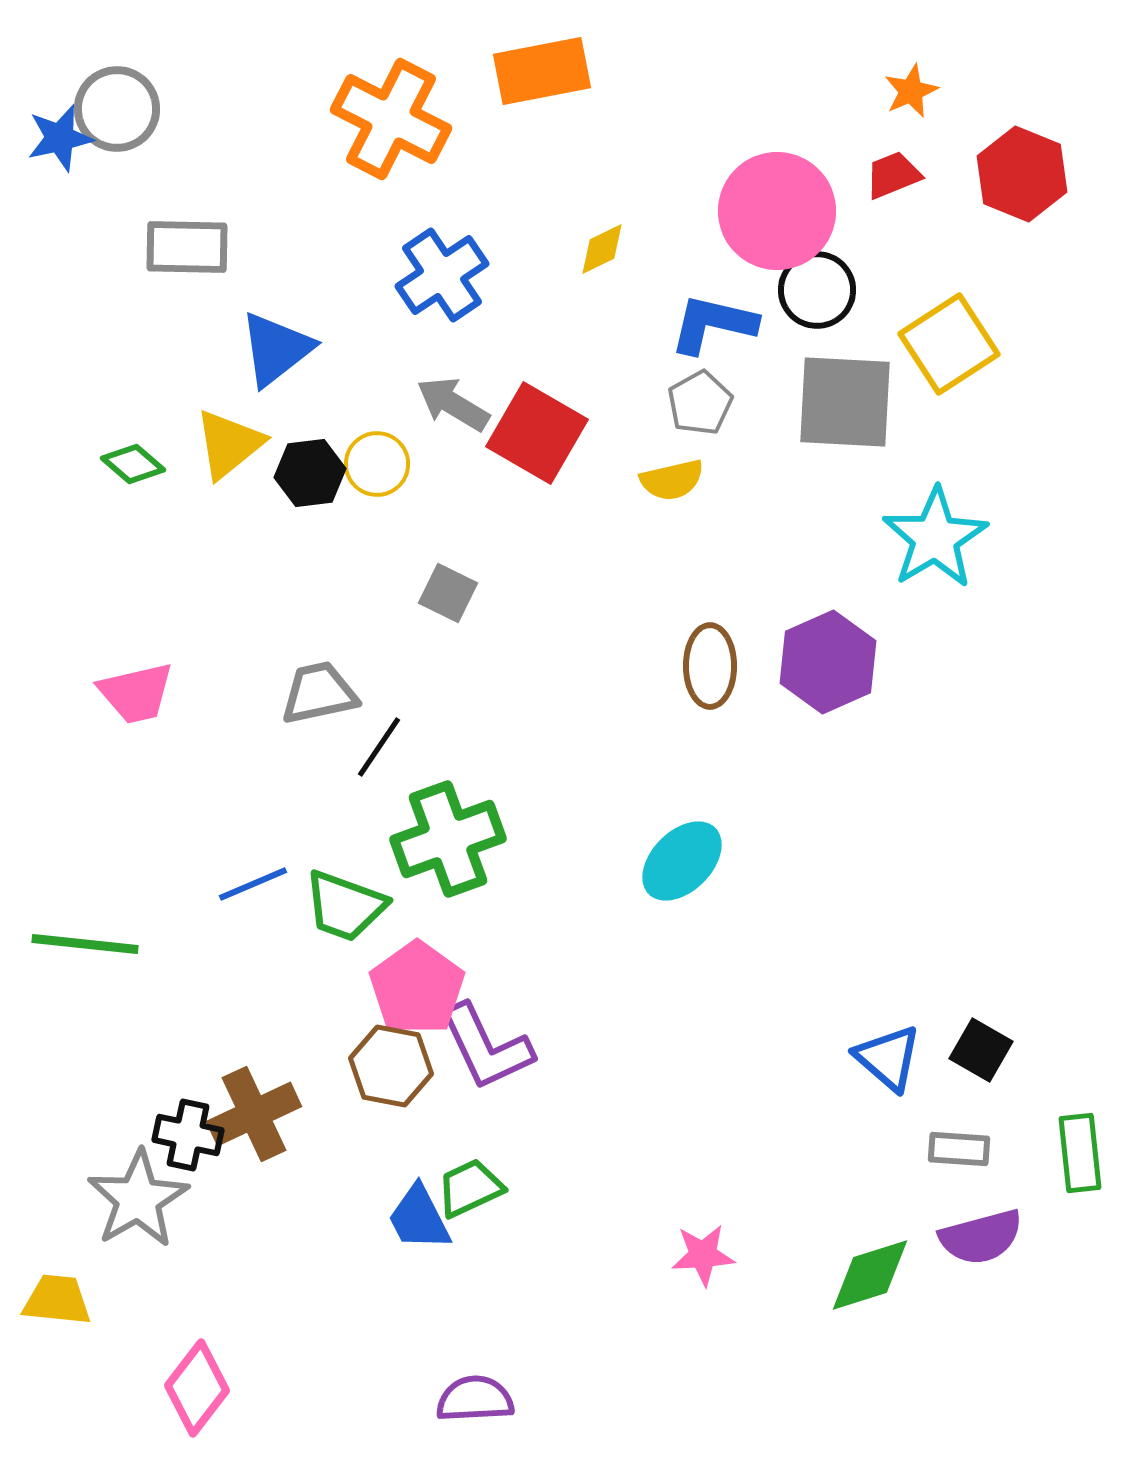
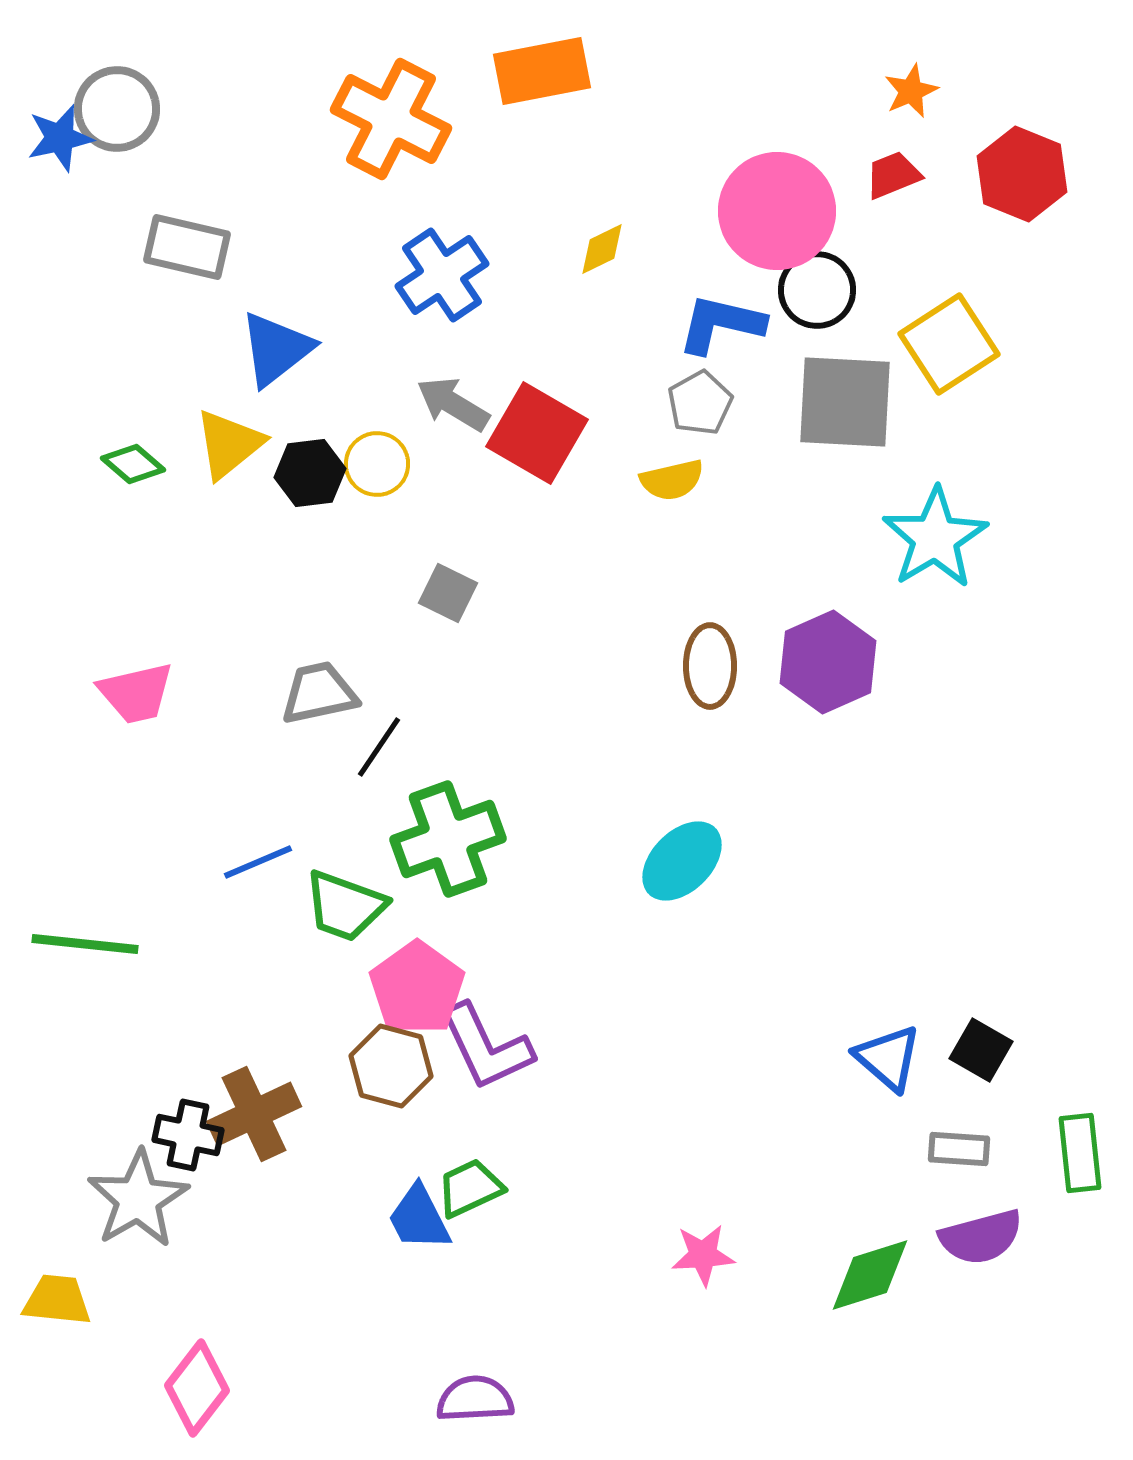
gray rectangle at (187, 247): rotated 12 degrees clockwise
blue L-shape at (713, 324): moved 8 px right
blue line at (253, 884): moved 5 px right, 22 px up
brown hexagon at (391, 1066): rotated 4 degrees clockwise
